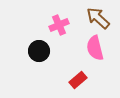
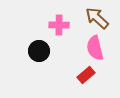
brown arrow: moved 1 px left
pink cross: rotated 24 degrees clockwise
red rectangle: moved 8 px right, 5 px up
